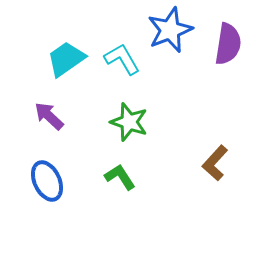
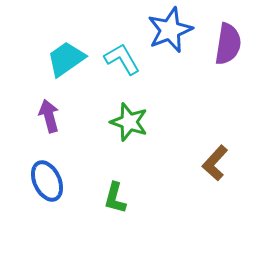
purple arrow: rotated 32 degrees clockwise
green L-shape: moved 5 px left, 21 px down; rotated 132 degrees counterclockwise
